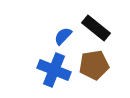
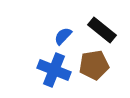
black rectangle: moved 6 px right, 2 px down
